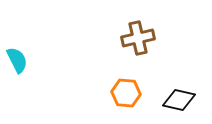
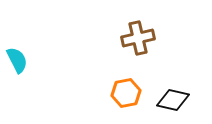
orange hexagon: rotated 16 degrees counterclockwise
black diamond: moved 6 px left
